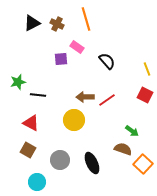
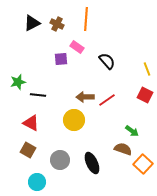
orange line: rotated 20 degrees clockwise
